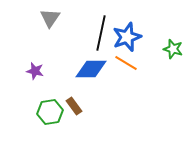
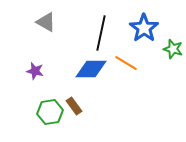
gray triangle: moved 4 px left, 4 px down; rotated 35 degrees counterclockwise
blue star: moved 17 px right, 9 px up; rotated 16 degrees counterclockwise
